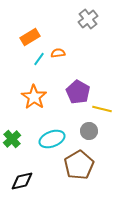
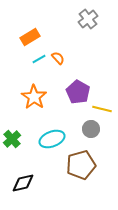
orange semicircle: moved 5 px down; rotated 56 degrees clockwise
cyan line: rotated 24 degrees clockwise
gray circle: moved 2 px right, 2 px up
brown pentagon: moved 2 px right; rotated 16 degrees clockwise
black diamond: moved 1 px right, 2 px down
